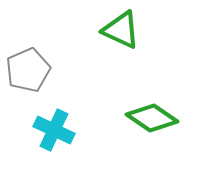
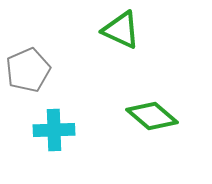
green diamond: moved 2 px up; rotated 6 degrees clockwise
cyan cross: rotated 27 degrees counterclockwise
